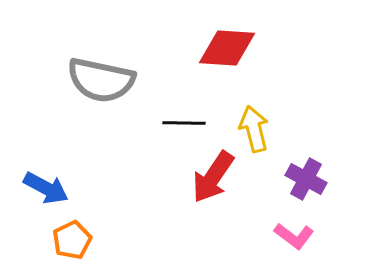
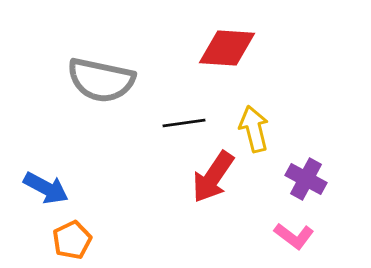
black line: rotated 9 degrees counterclockwise
